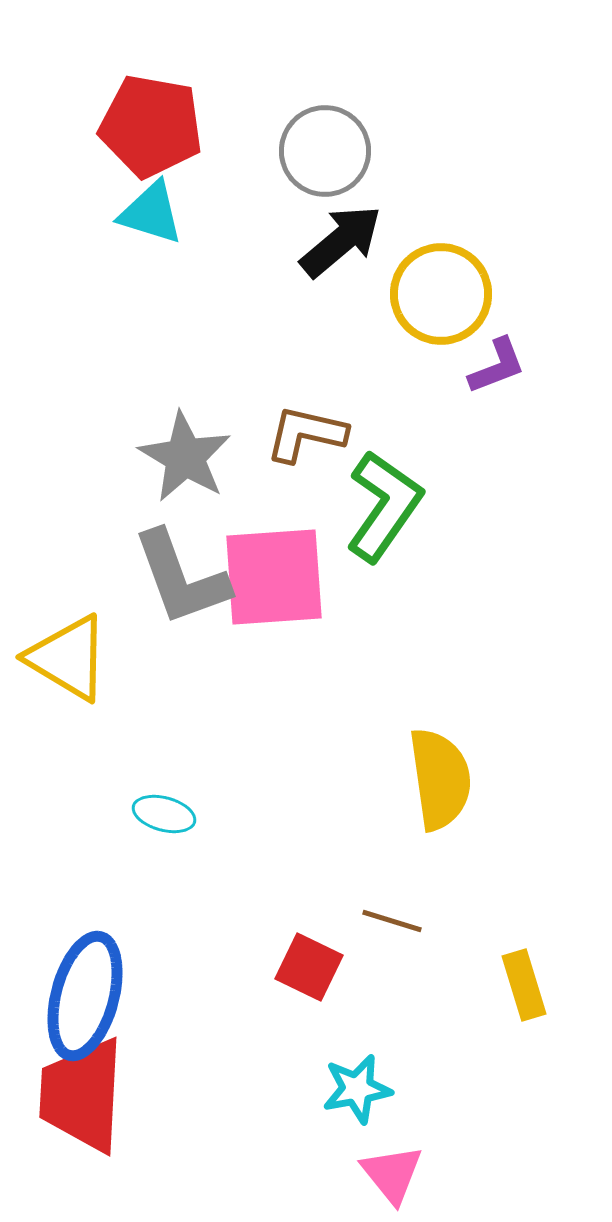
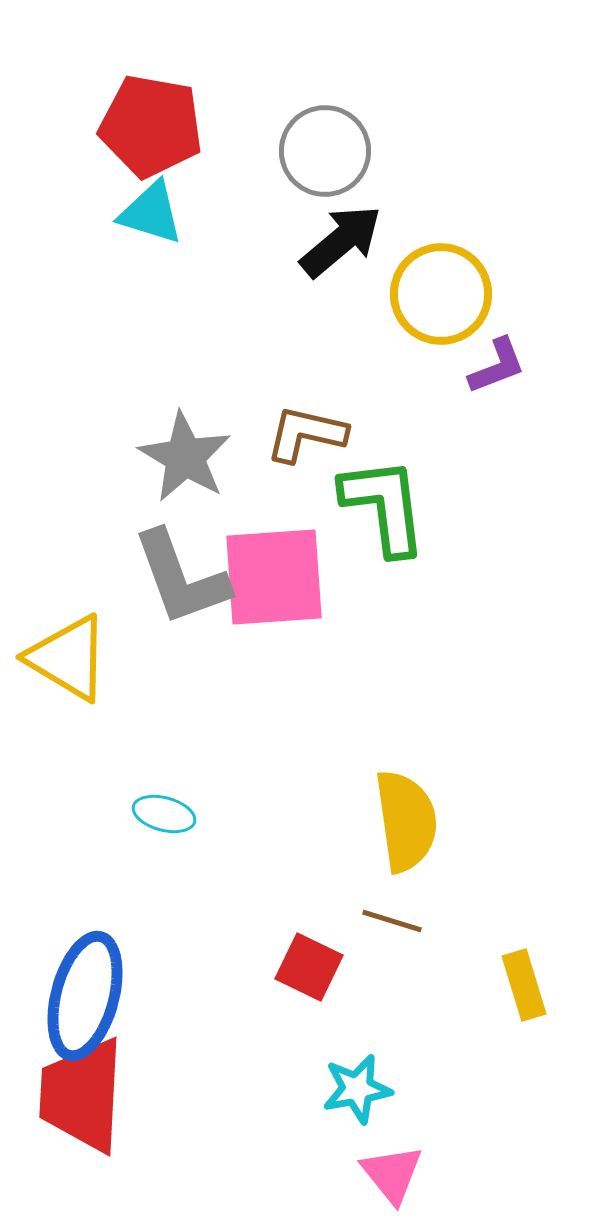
green L-shape: rotated 42 degrees counterclockwise
yellow semicircle: moved 34 px left, 42 px down
